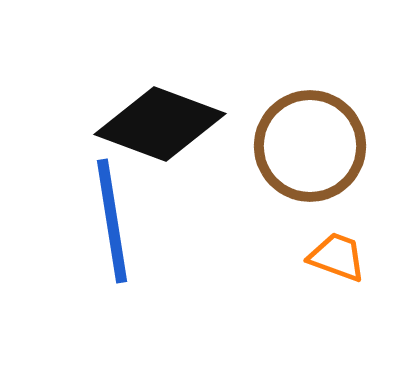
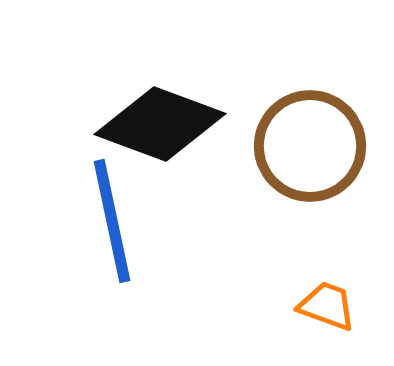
blue line: rotated 3 degrees counterclockwise
orange trapezoid: moved 10 px left, 49 px down
